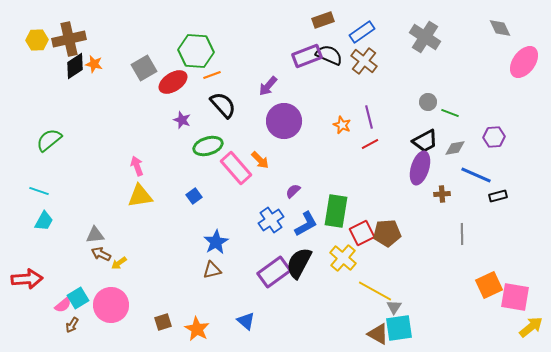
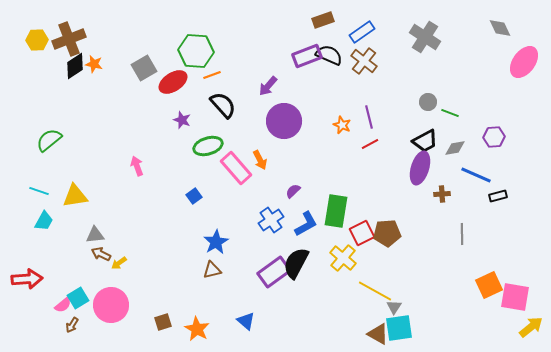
brown cross at (69, 39): rotated 8 degrees counterclockwise
orange arrow at (260, 160): rotated 18 degrees clockwise
yellow triangle at (140, 196): moved 65 px left
black semicircle at (299, 263): moved 3 px left
